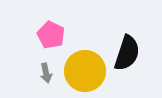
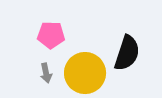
pink pentagon: rotated 24 degrees counterclockwise
yellow circle: moved 2 px down
